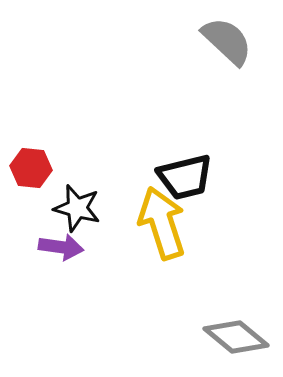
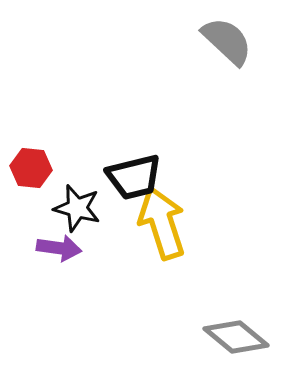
black trapezoid: moved 51 px left
purple arrow: moved 2 px left, 1 px down
